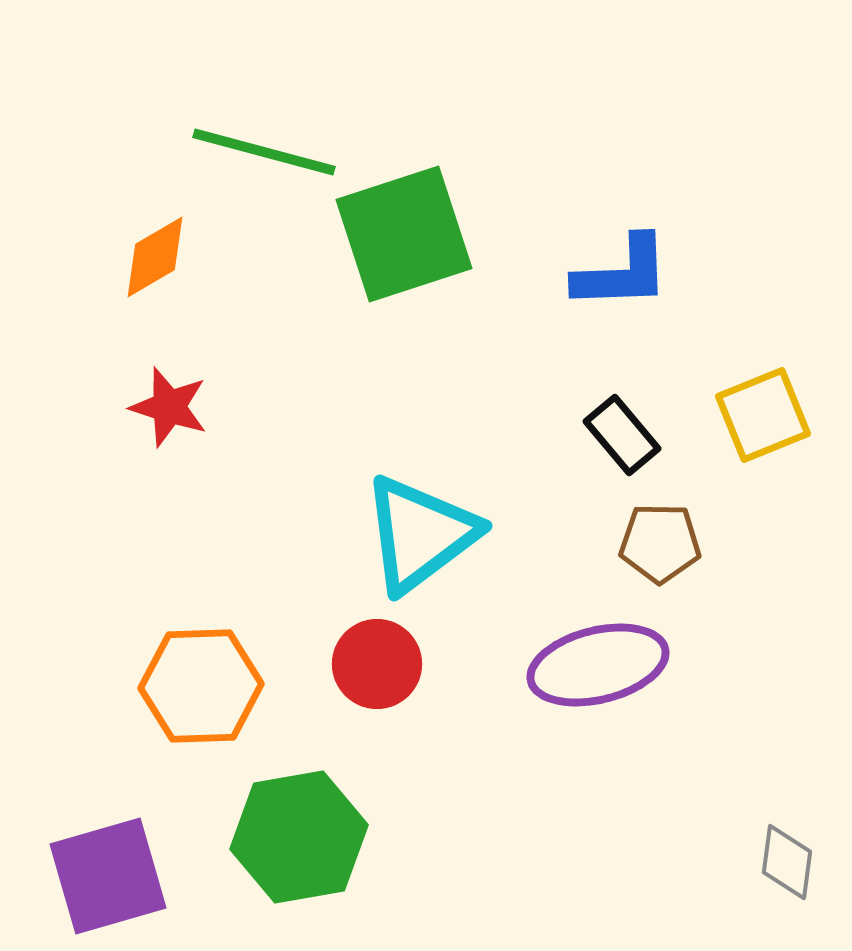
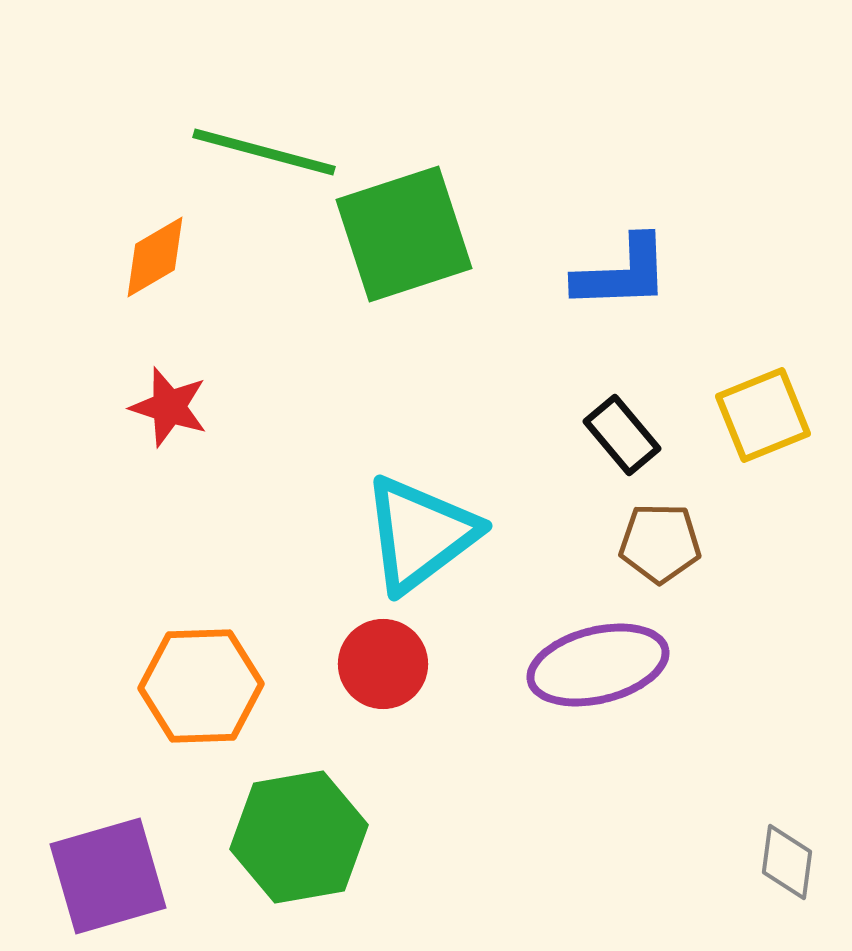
red circle: moved 6 px right
